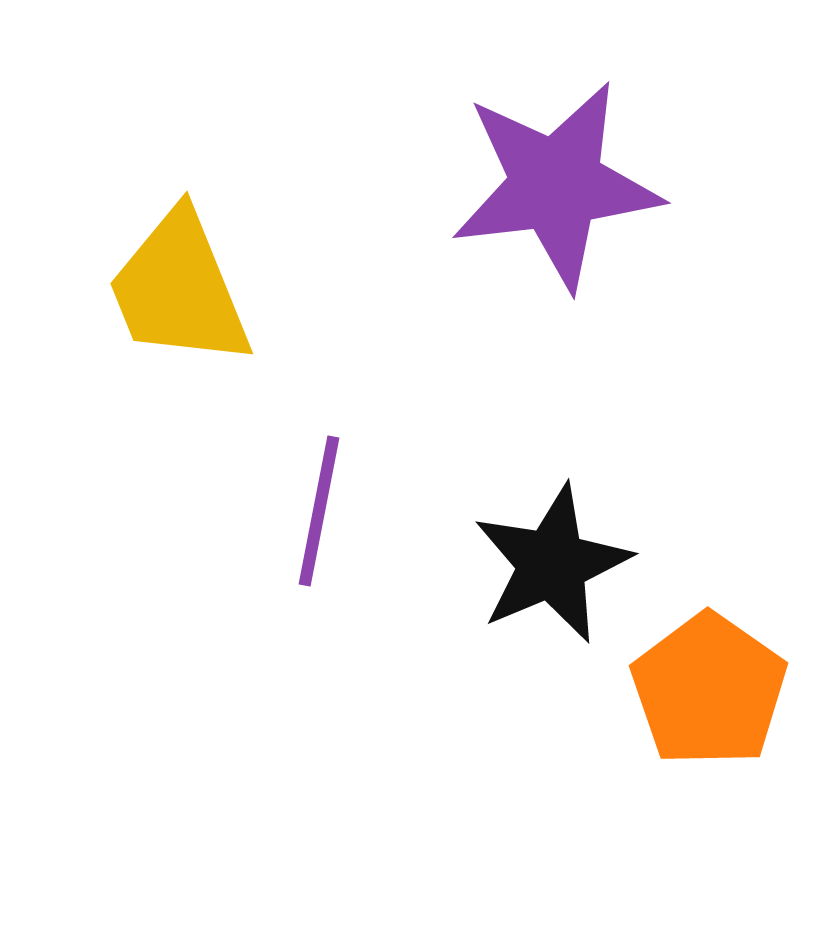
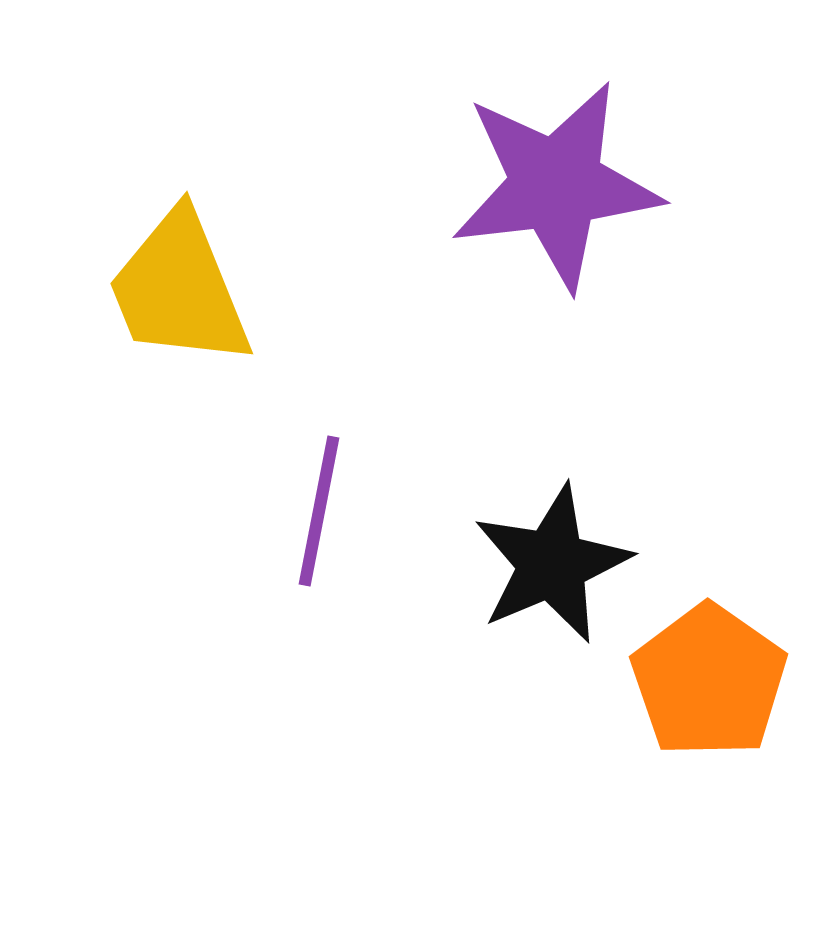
orange pentagon: moved 9 px up
